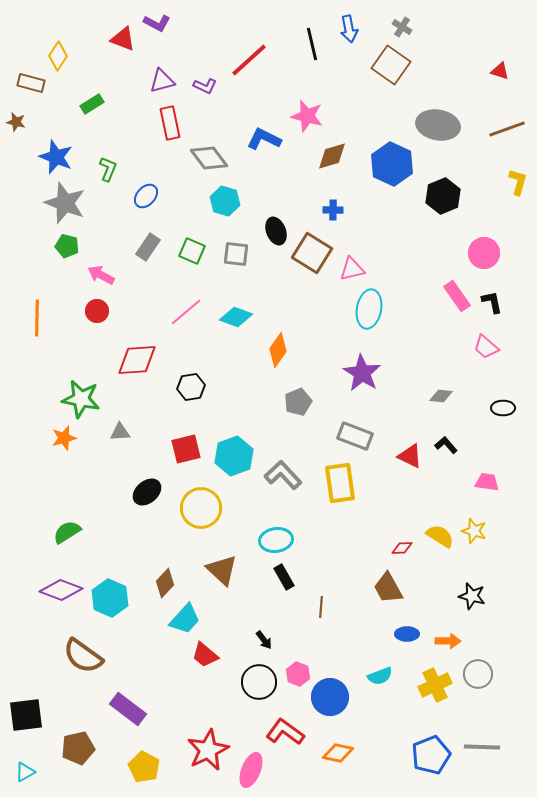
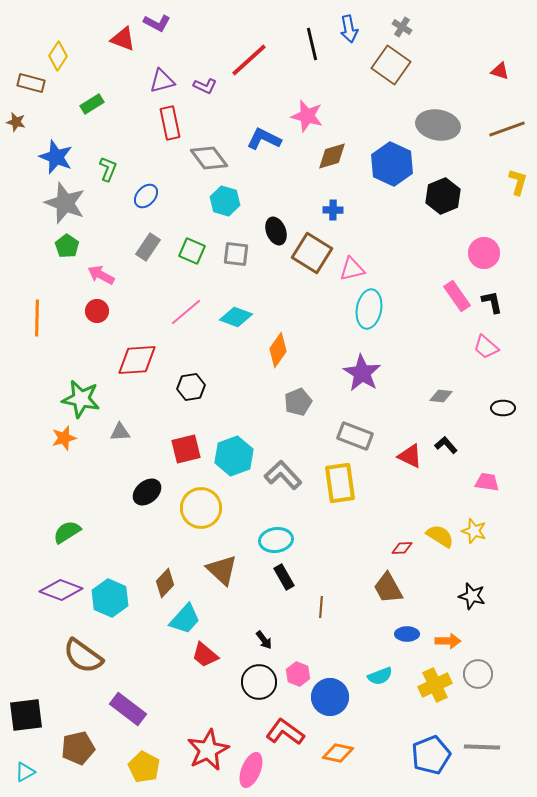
green pentagon at (67, 246): rotated 20 degrees clockwise
